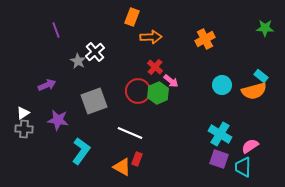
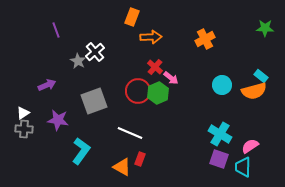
pink arrow: moved 3 px up
red rectangle: moved 3 px right
